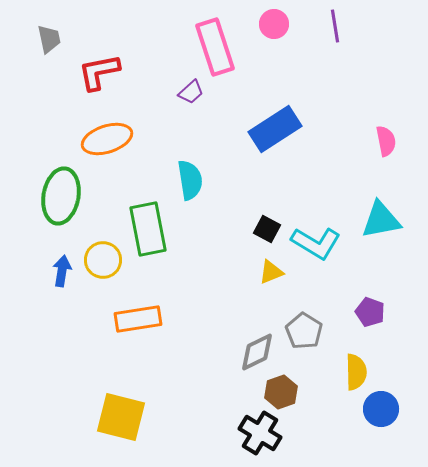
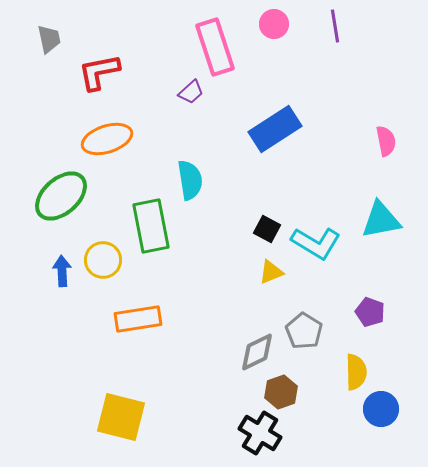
green ellipse: rotated 38 degrees clockwise
green rectangle: moved 3 px right, 3 px up
blue arrow: rotated 12 degrees counterclockwise
